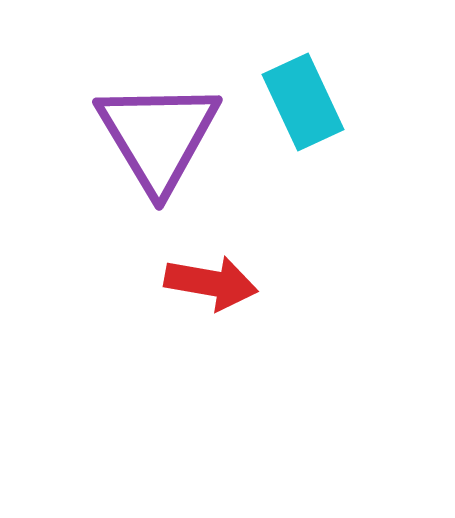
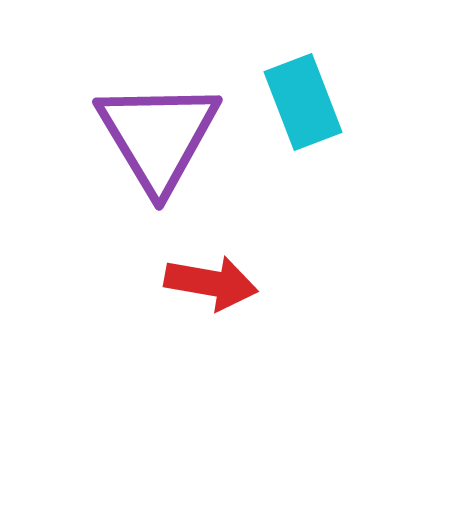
cyan rectangle: rotated 4 degrees clockwise
